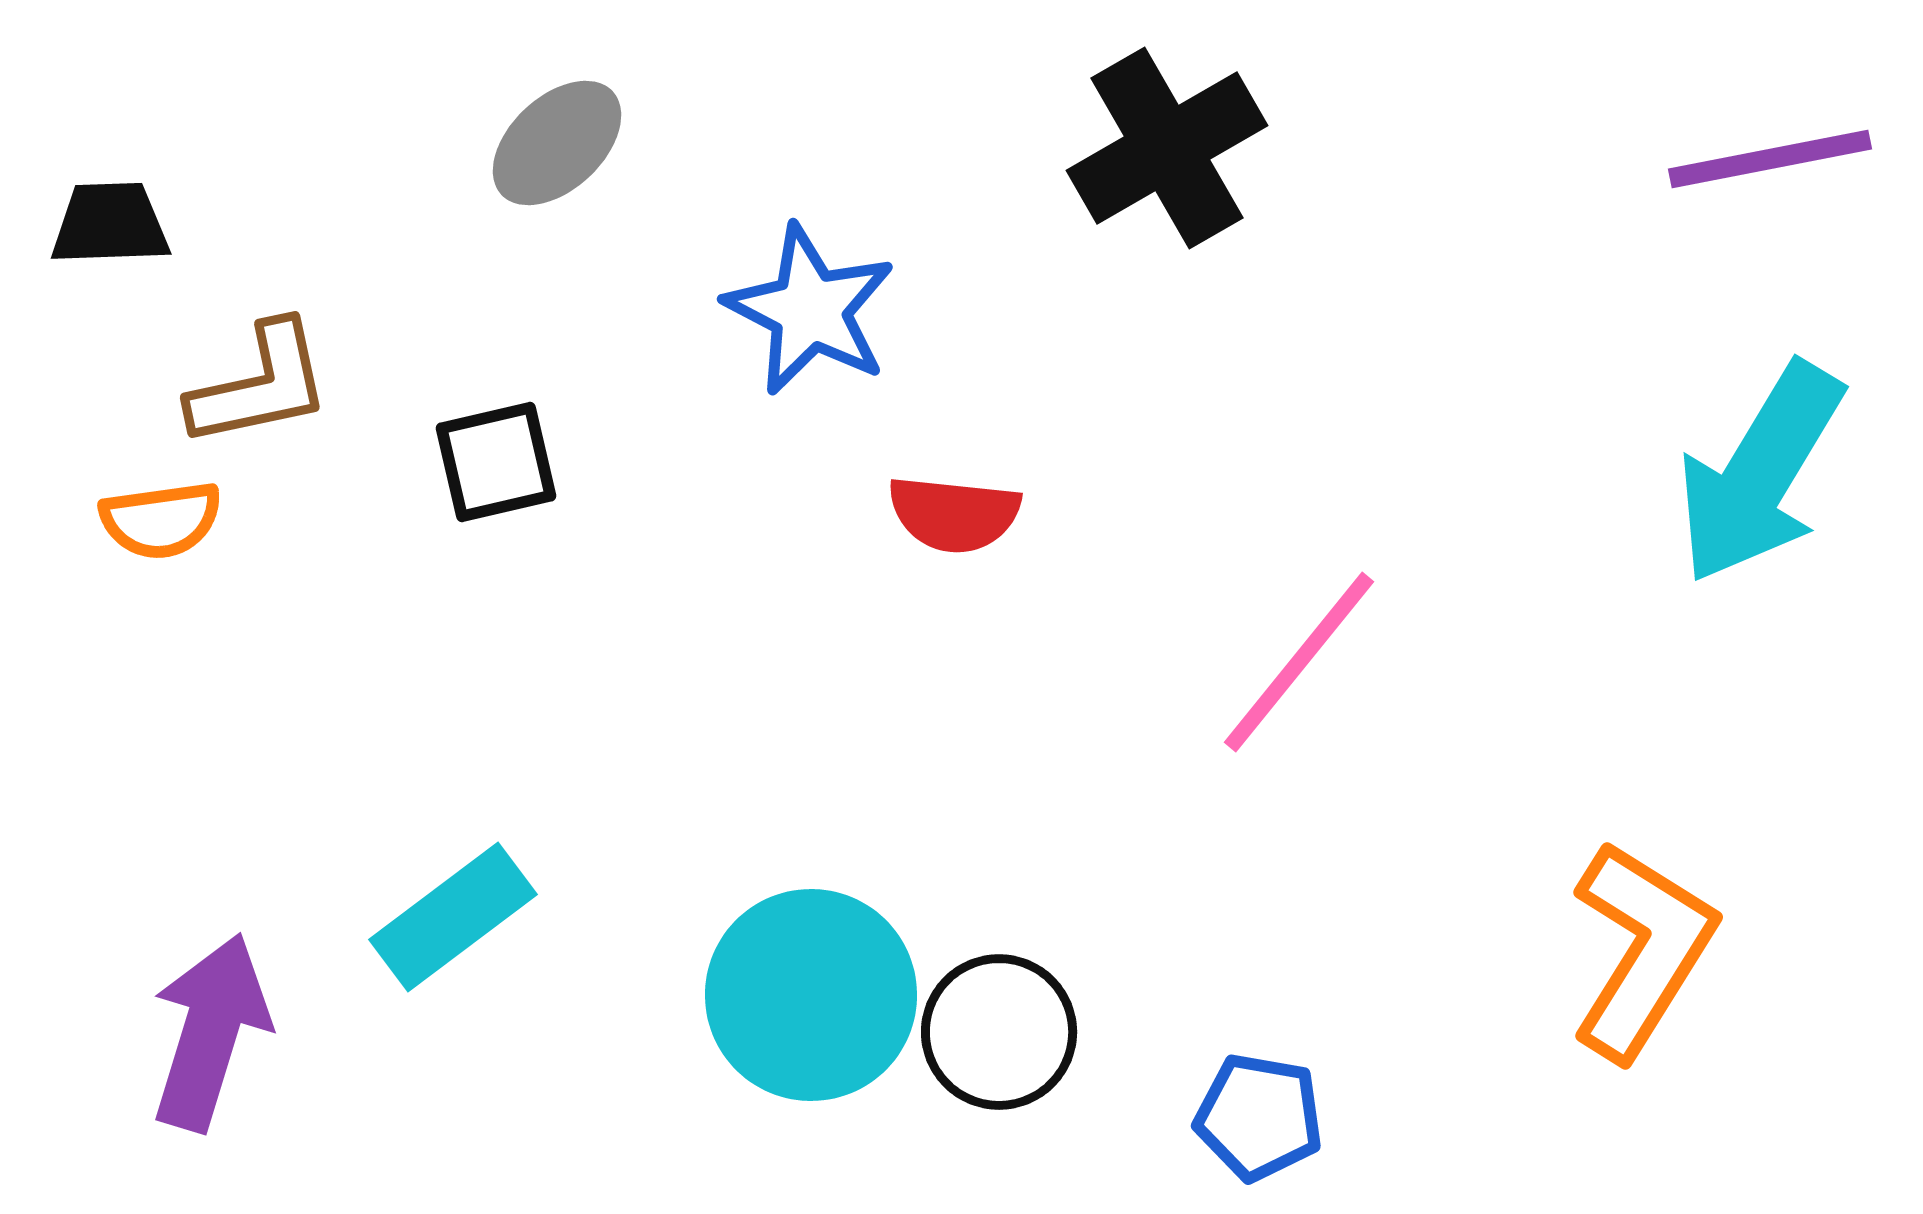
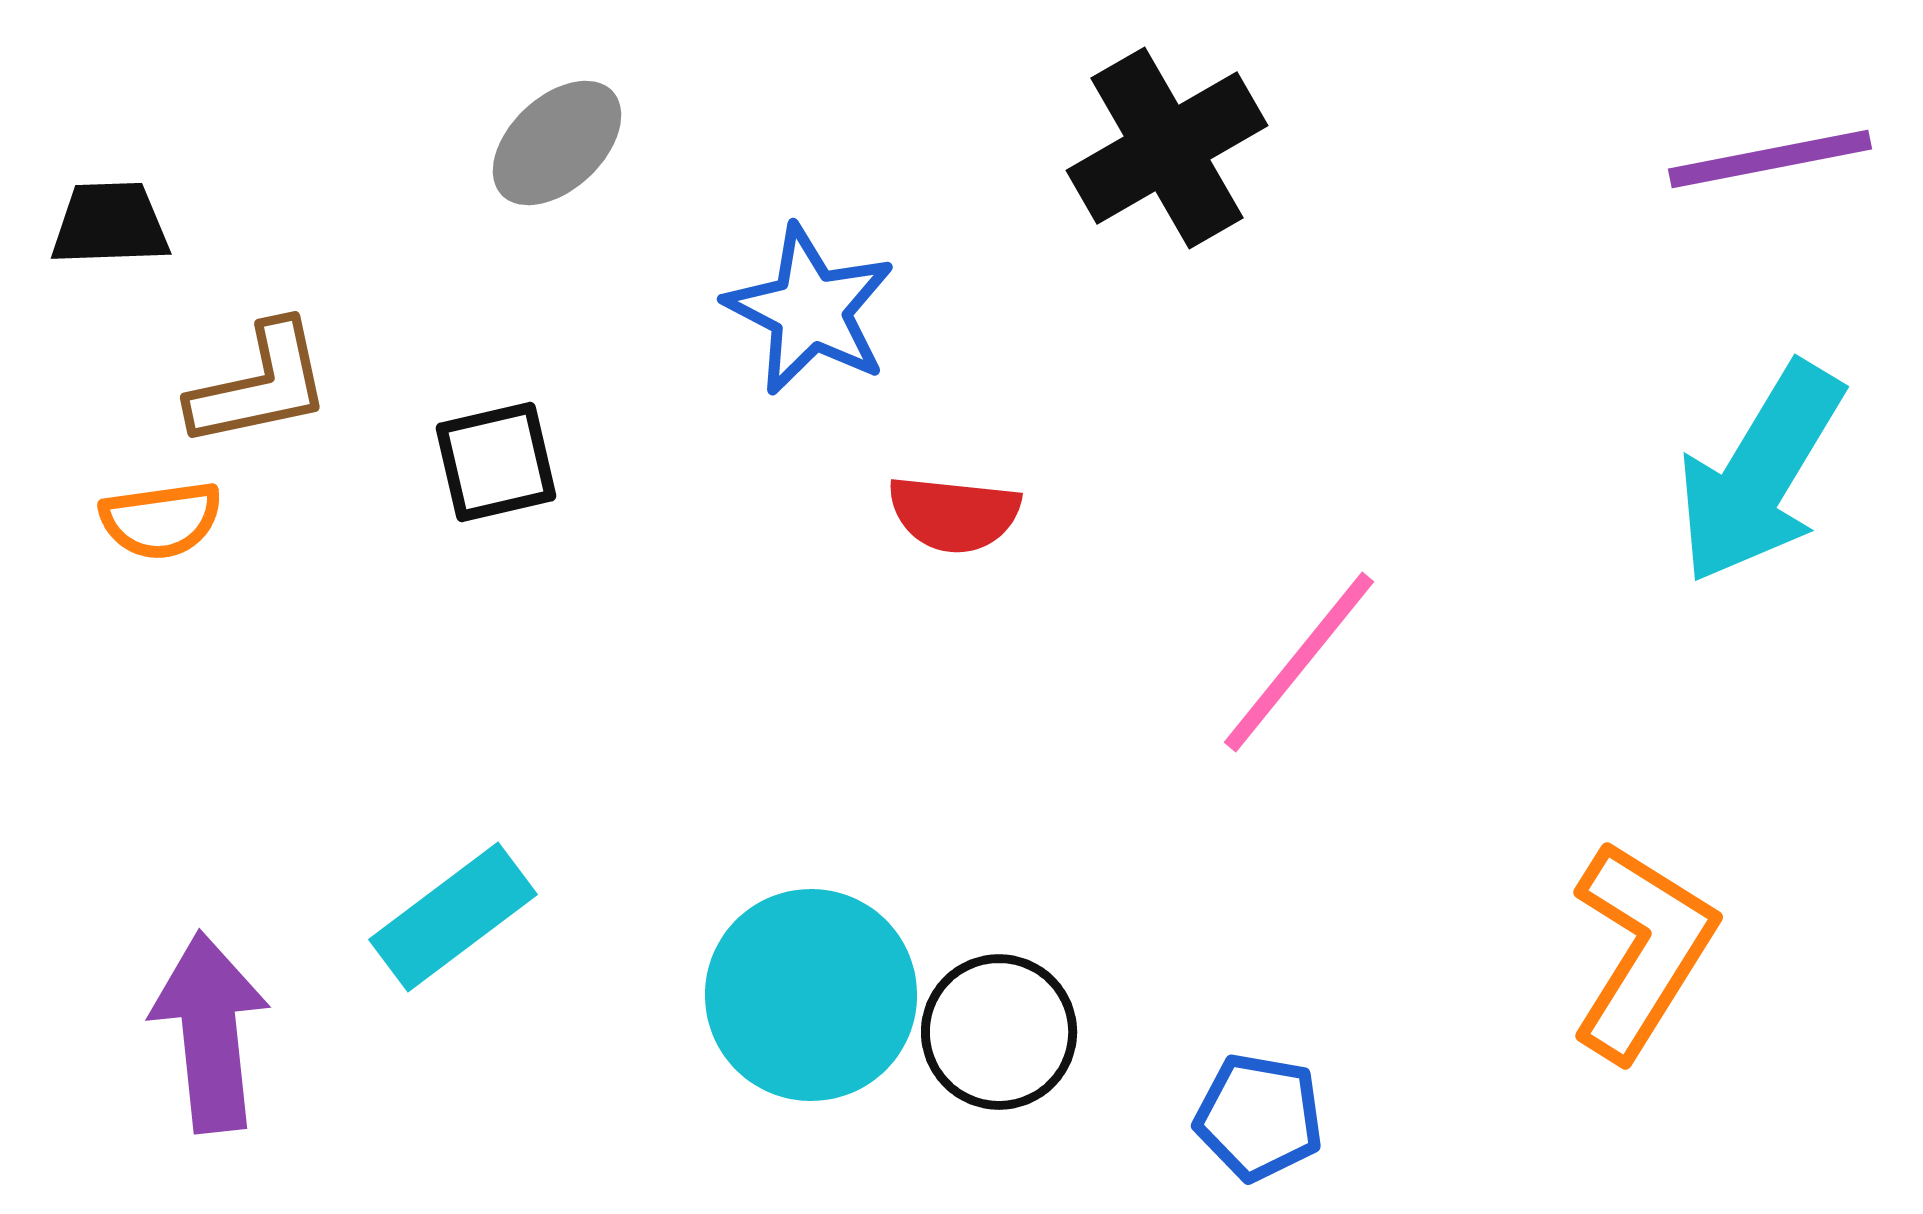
purple arrow: rotated 23 degrees counterclockwise
